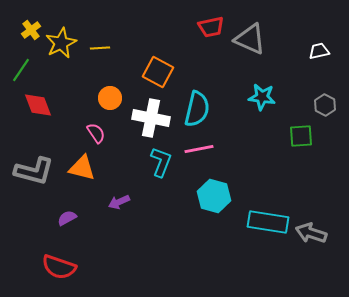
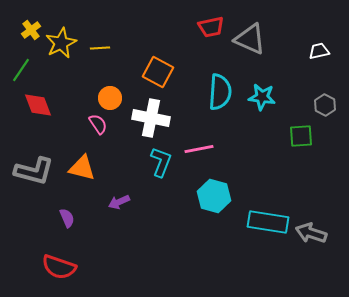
cyan semicircle: moved 23 px right, 17 px up; rotated 9 degrees counterclockwise
pink semicircle: moved 2 px right, 9 px up
purple semicircle: rotated 96 degrees clockwise
